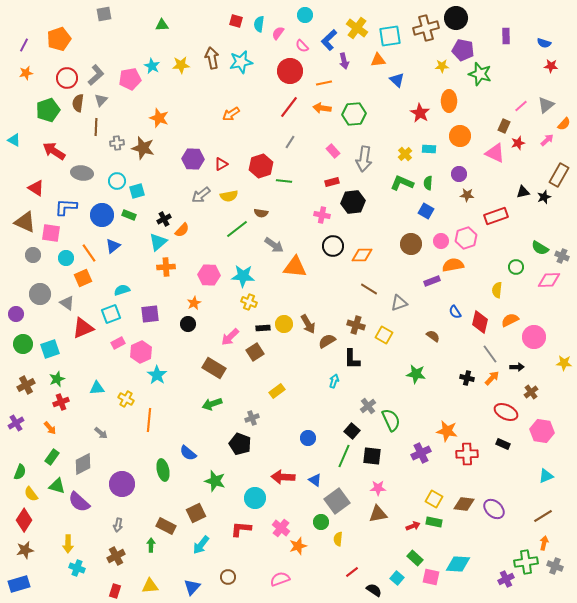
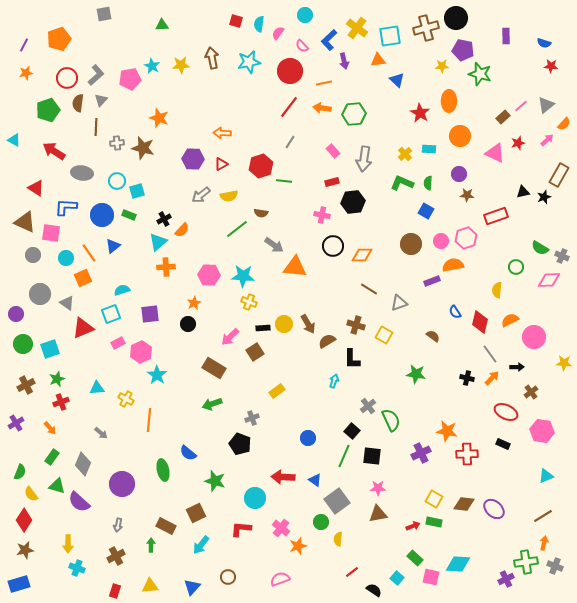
cyan star at (241, 62): moved 8 px right
orange arrow at (231, 114): moved 9 px left, 19 px down; rotated 36 degrees clockwise
brown rectangle at (504, 126): moved 1 px left, 9 px up; rotated 24 degrees clockwise
gray diamond at (83, 464): rotated 40 degrees counterclockwise
